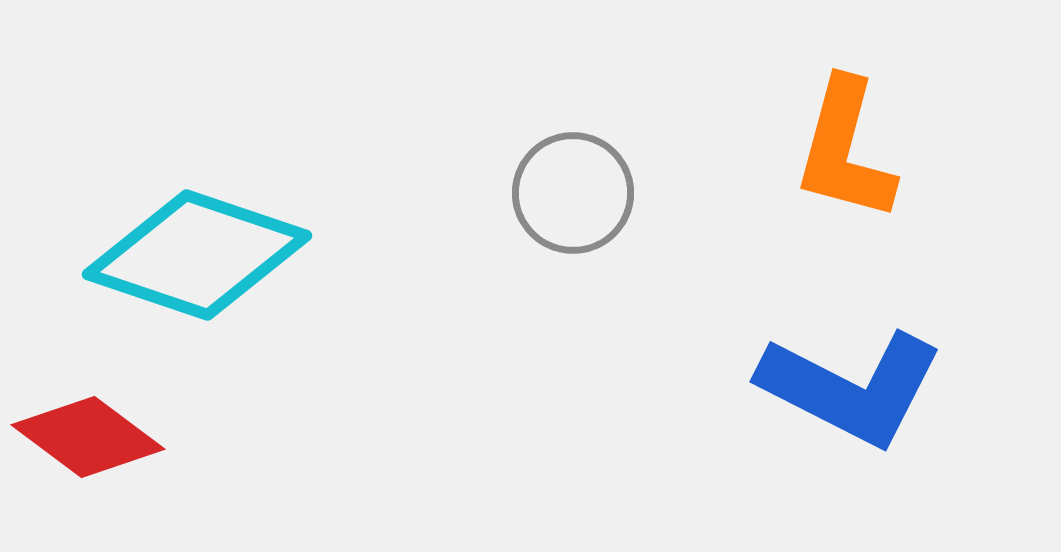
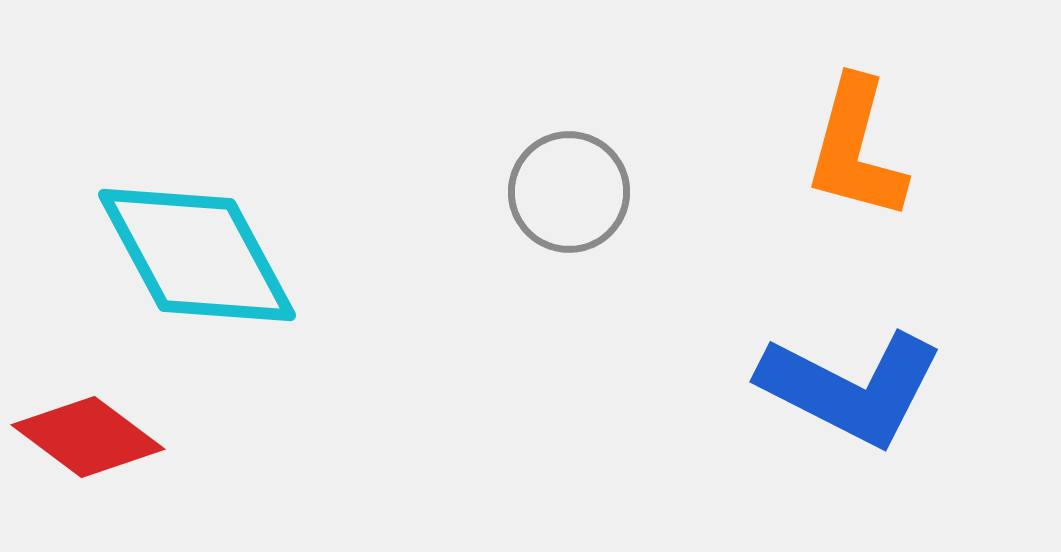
orange L-shape: moved 11 px right, 1 px up
gray circle: moved 4 px left, 1 px up
cyan diamond: rotated 43 degrees clockwise
